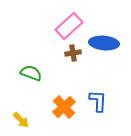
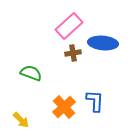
blue ellipse: moved 1 px left
blue L-shape: moved 3 px left
